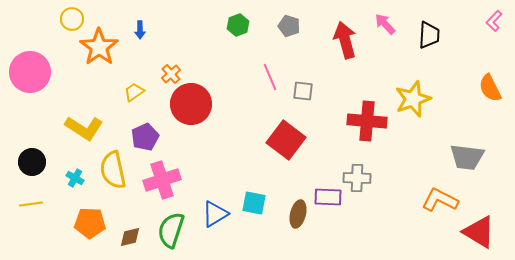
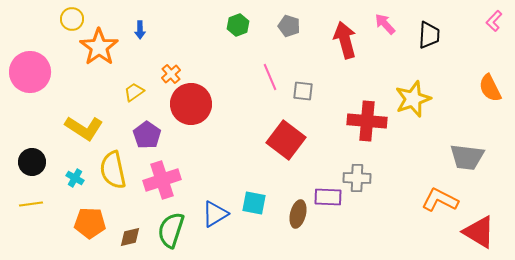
purple pentagon: moved 2 px right, 2 px up; rotated 12 degrees counterclockwise
